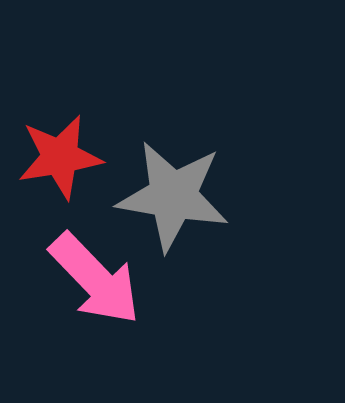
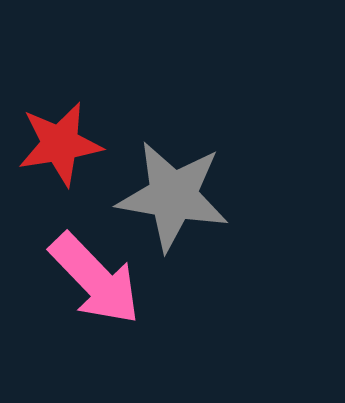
red star: moved 13 px up
